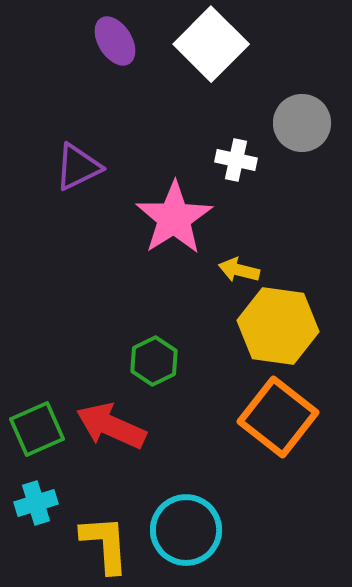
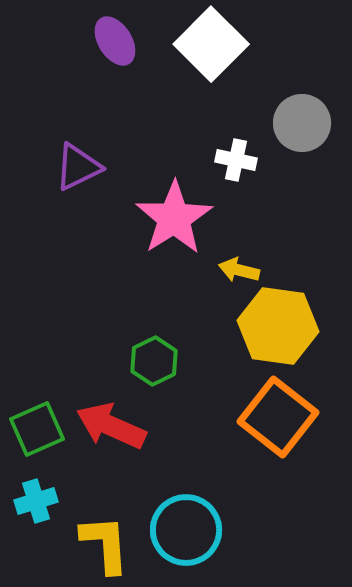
cyan cross: moved 2 px up
